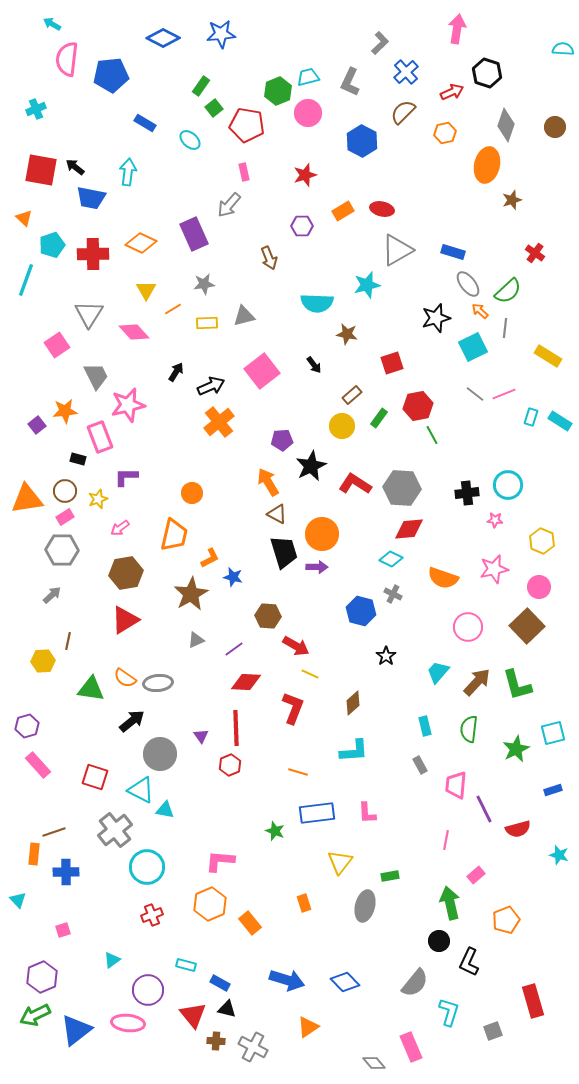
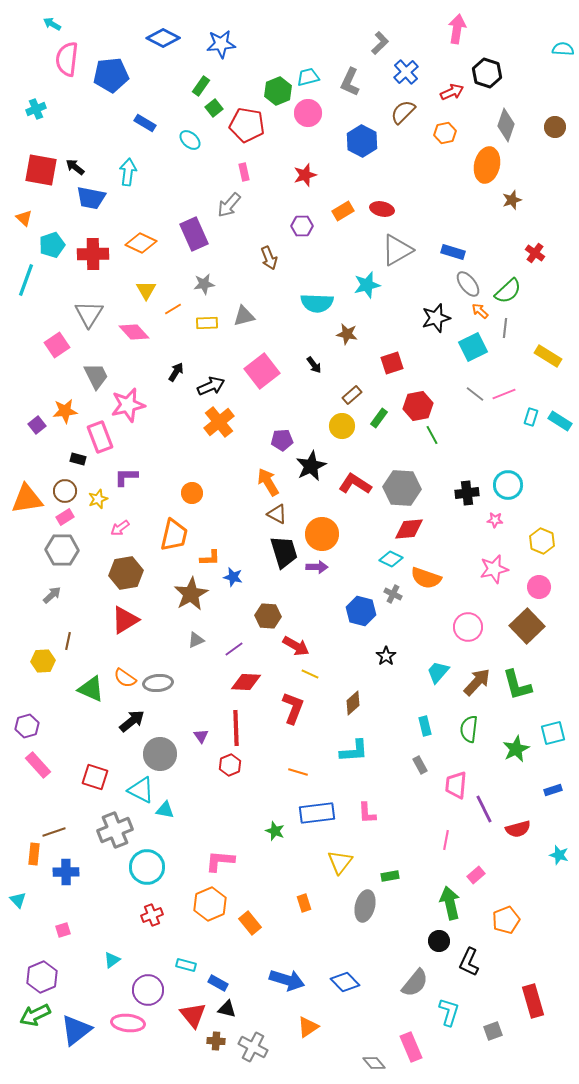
blue star at (221, 34): moved 10 px down
orange L-shape at (210, 558): rotated 25 degrees clockwise
orange semicircle at (443, 578): moved 17 px left
green triangle at (91, 689): rotated 16 degrees clockwise
gray cross at (115, 830): rotated 16 degrees clockwise
blue rectangle at (220, 983): moved 2 px left
